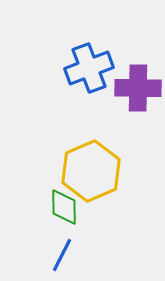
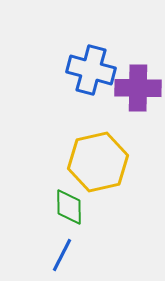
blue cross: moved 2 px right, 2 px down; rotated 36 degrees clockwise
yellow hexagon: moved 7 px right, 9 px up; rotated 10 degrees clockwise
green diamond: moved 5 px right
